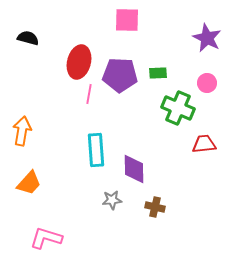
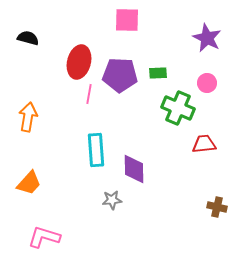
orange arrow: moved 6 px right, 14 px up
brown cross: moved 62 px right
pink L-shape: moved 2 px left, 1 px up
